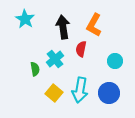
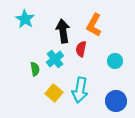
black arrow: moved 4 px down
blue circle: moved 7 px right, 8 px down
